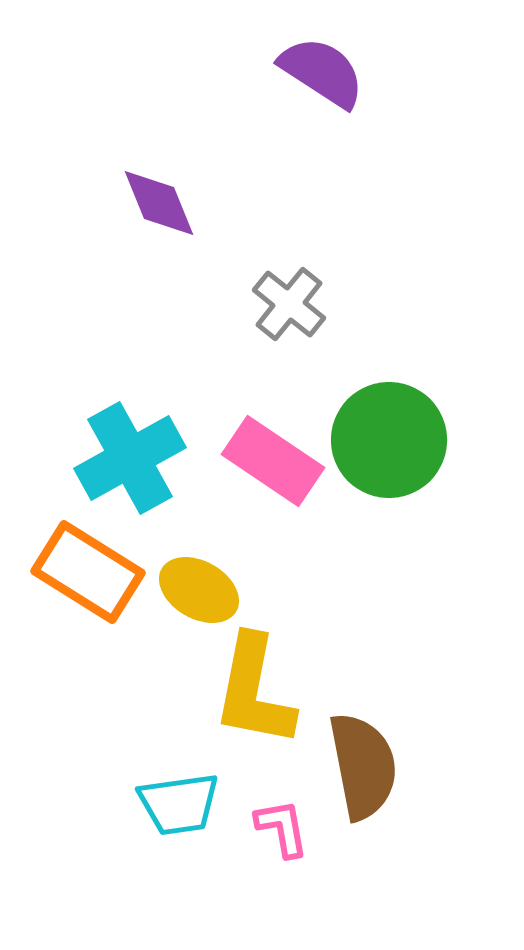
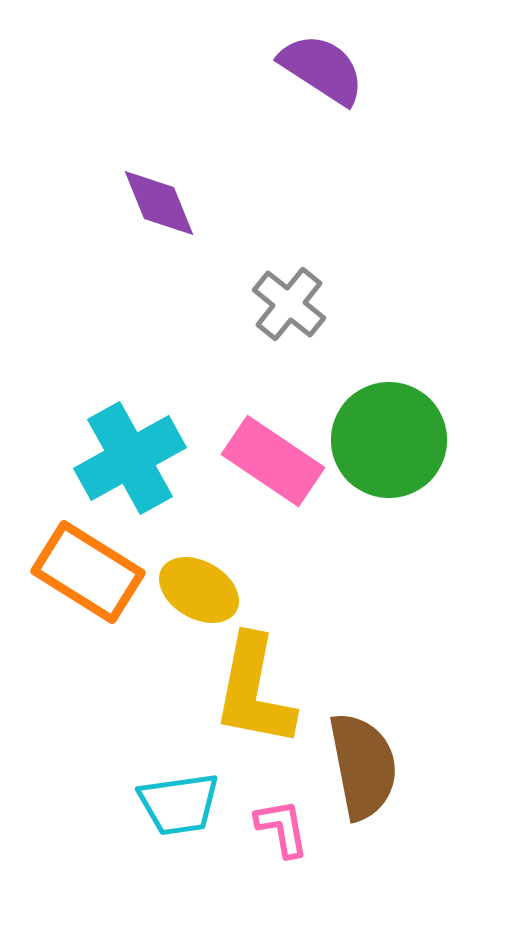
purple semicircle: moved 3 px up
